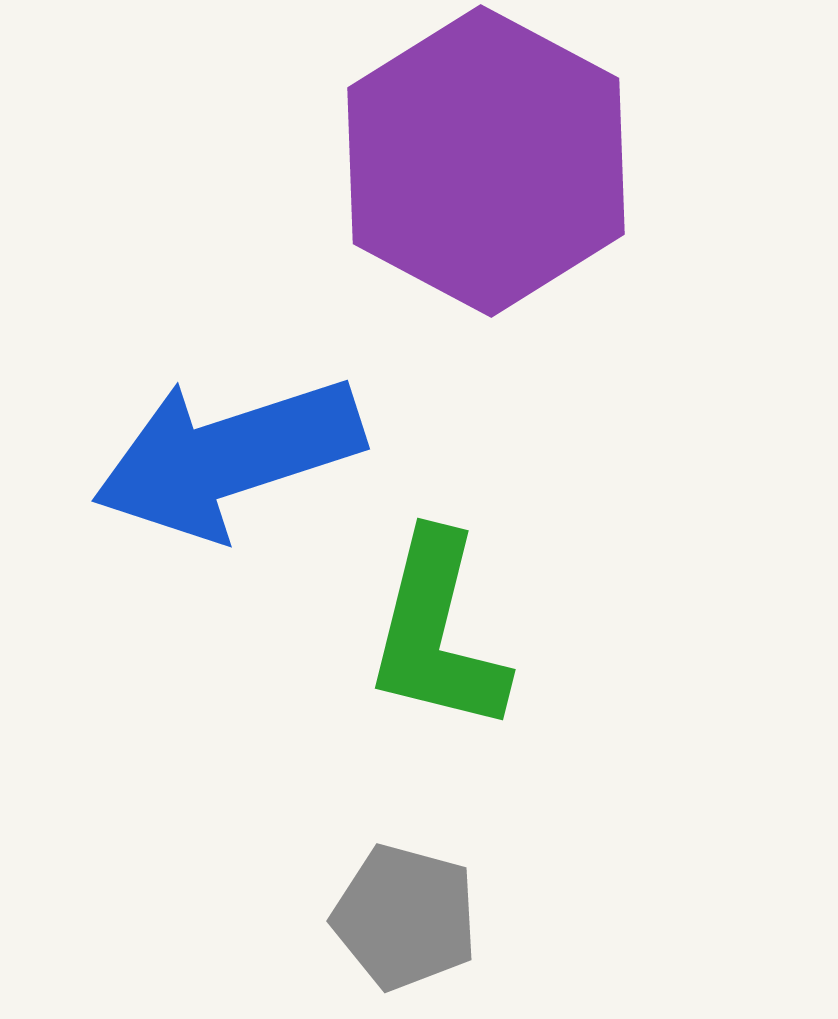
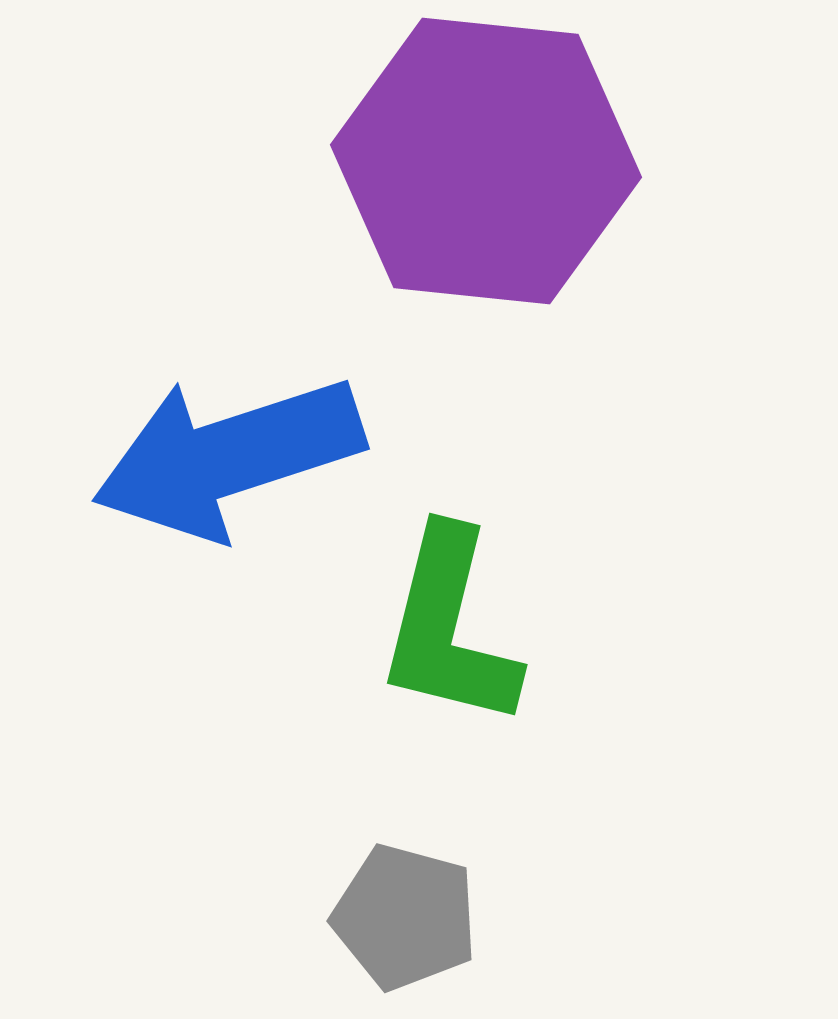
purple hexagon: rotated 22 degrees counterclockwise
green L-shape: moved 12 px right, 5 px up
